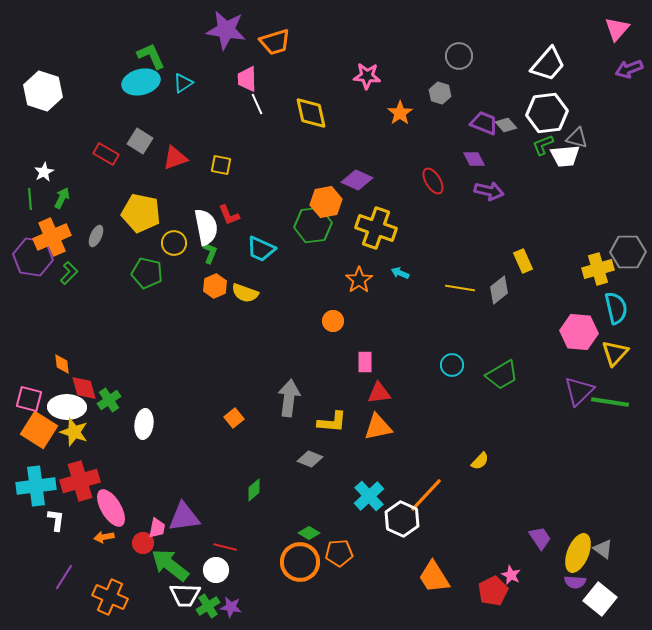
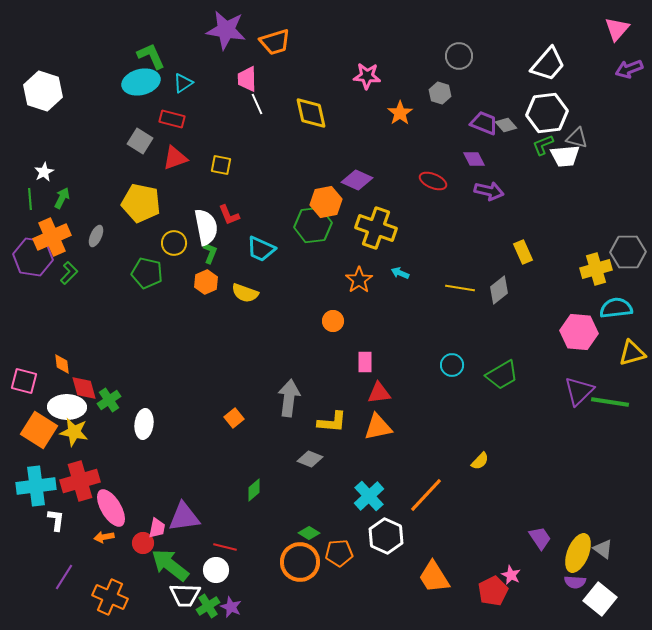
red rectangle at (106, 154): moved 66 px right, 35 px up; rotated 15 degrees counterclockwise
red ellipse at (433, 181): rotated 36 degrees counterclockwise
yellow pentagon at (141, 213): moved 10 px up
yellow rectangle at (523, 261): moved 9 px up
yellow cross at (598, 269): moved 2 px left
orange hexagon at (215, 286): moved 9 px left, 4 px up
cyan semicircle at (616, 308): rotated 84 degrees counterclockwise
yellow triangle at (615, 353): moved 17 px right; rotated 32 degrees clockwise
pink square at (29, 399): moved 5 px left, 18 px up
yellow star at (74, 432): rotated 8 degrees counterclockwise
white hexagon at (402, 519): moved 16 px left, 17 px down
purple star at (231, 607): rotated 15 degrees clockwise
